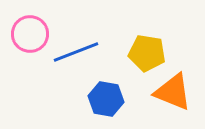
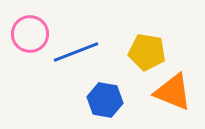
yellow pentagon: moved 1 px up
blue hexagon: moved 1 px left, 1 px down
